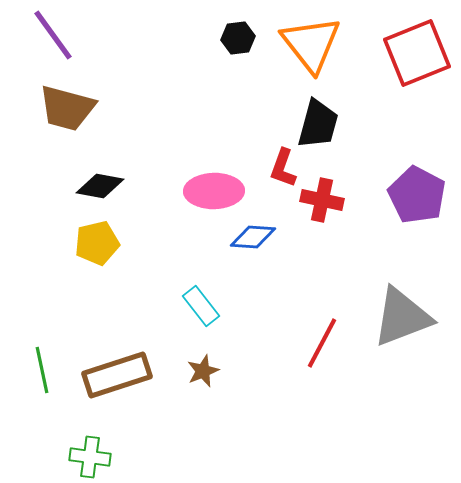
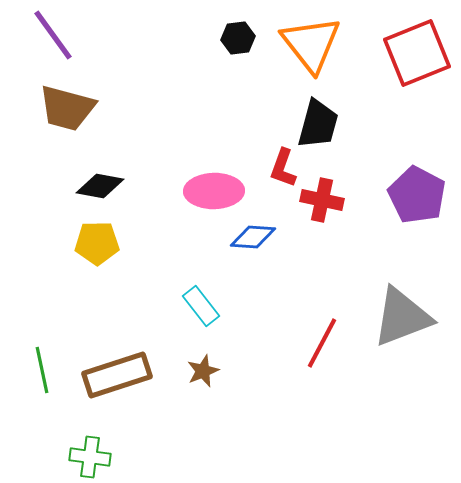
yellow pentagon: rotated 12 degrees clockwise
